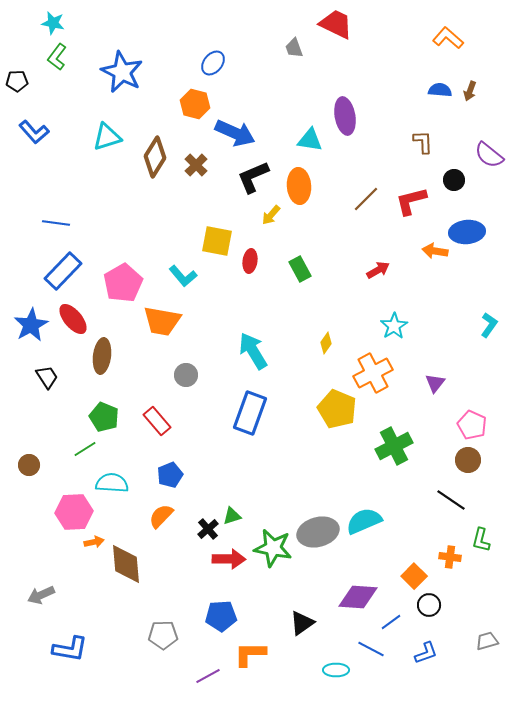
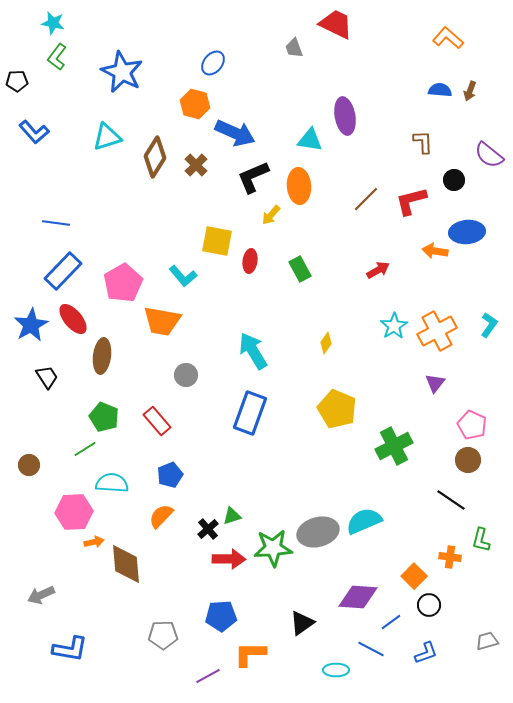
orange cross at (373, 373): moved 64 px right, 42 px up
green star at (273, 548): rotated 15 degrees counterclockwise
